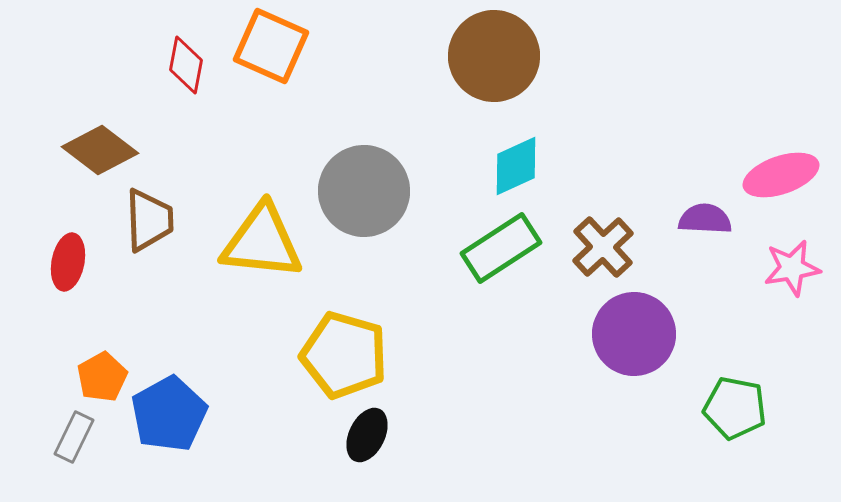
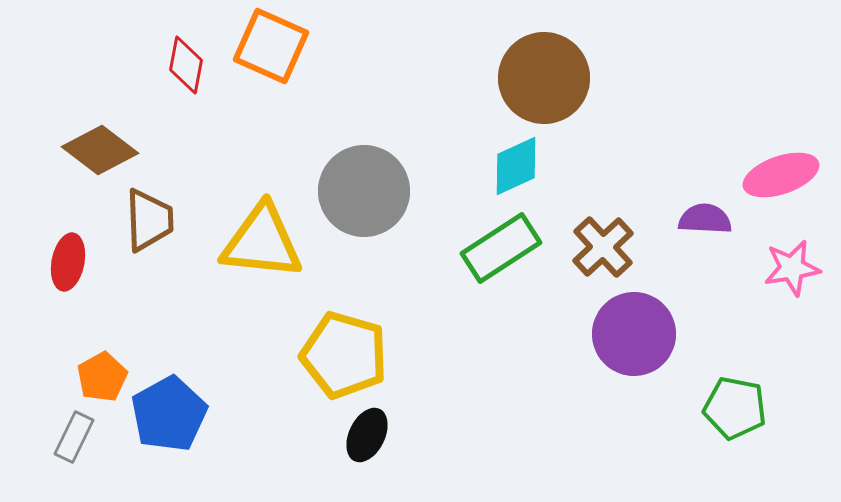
brown circle: moved 50 px right, 22 px down
